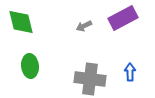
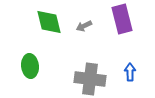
purple rectangle: moved 1 px left, 1 px down; rotated 76 degrees counterclockwise
green diamond: moved 28 px right
